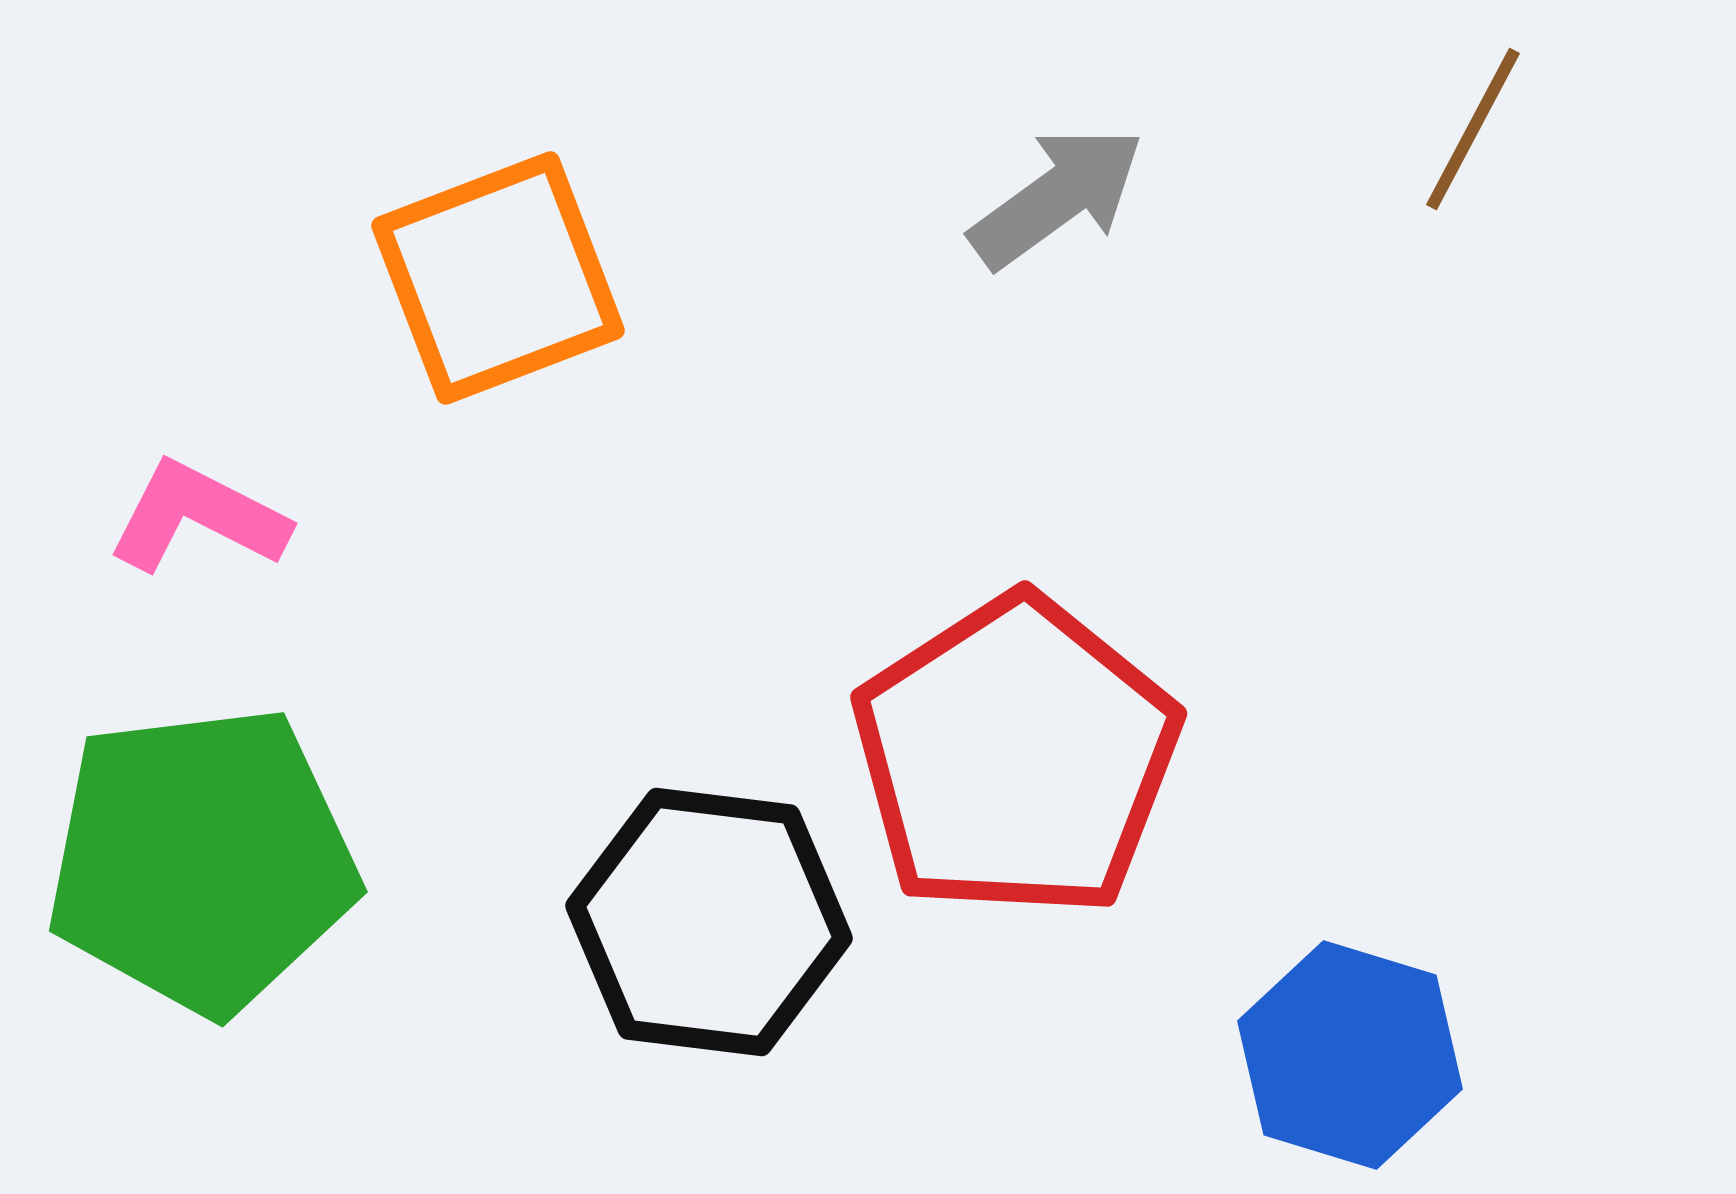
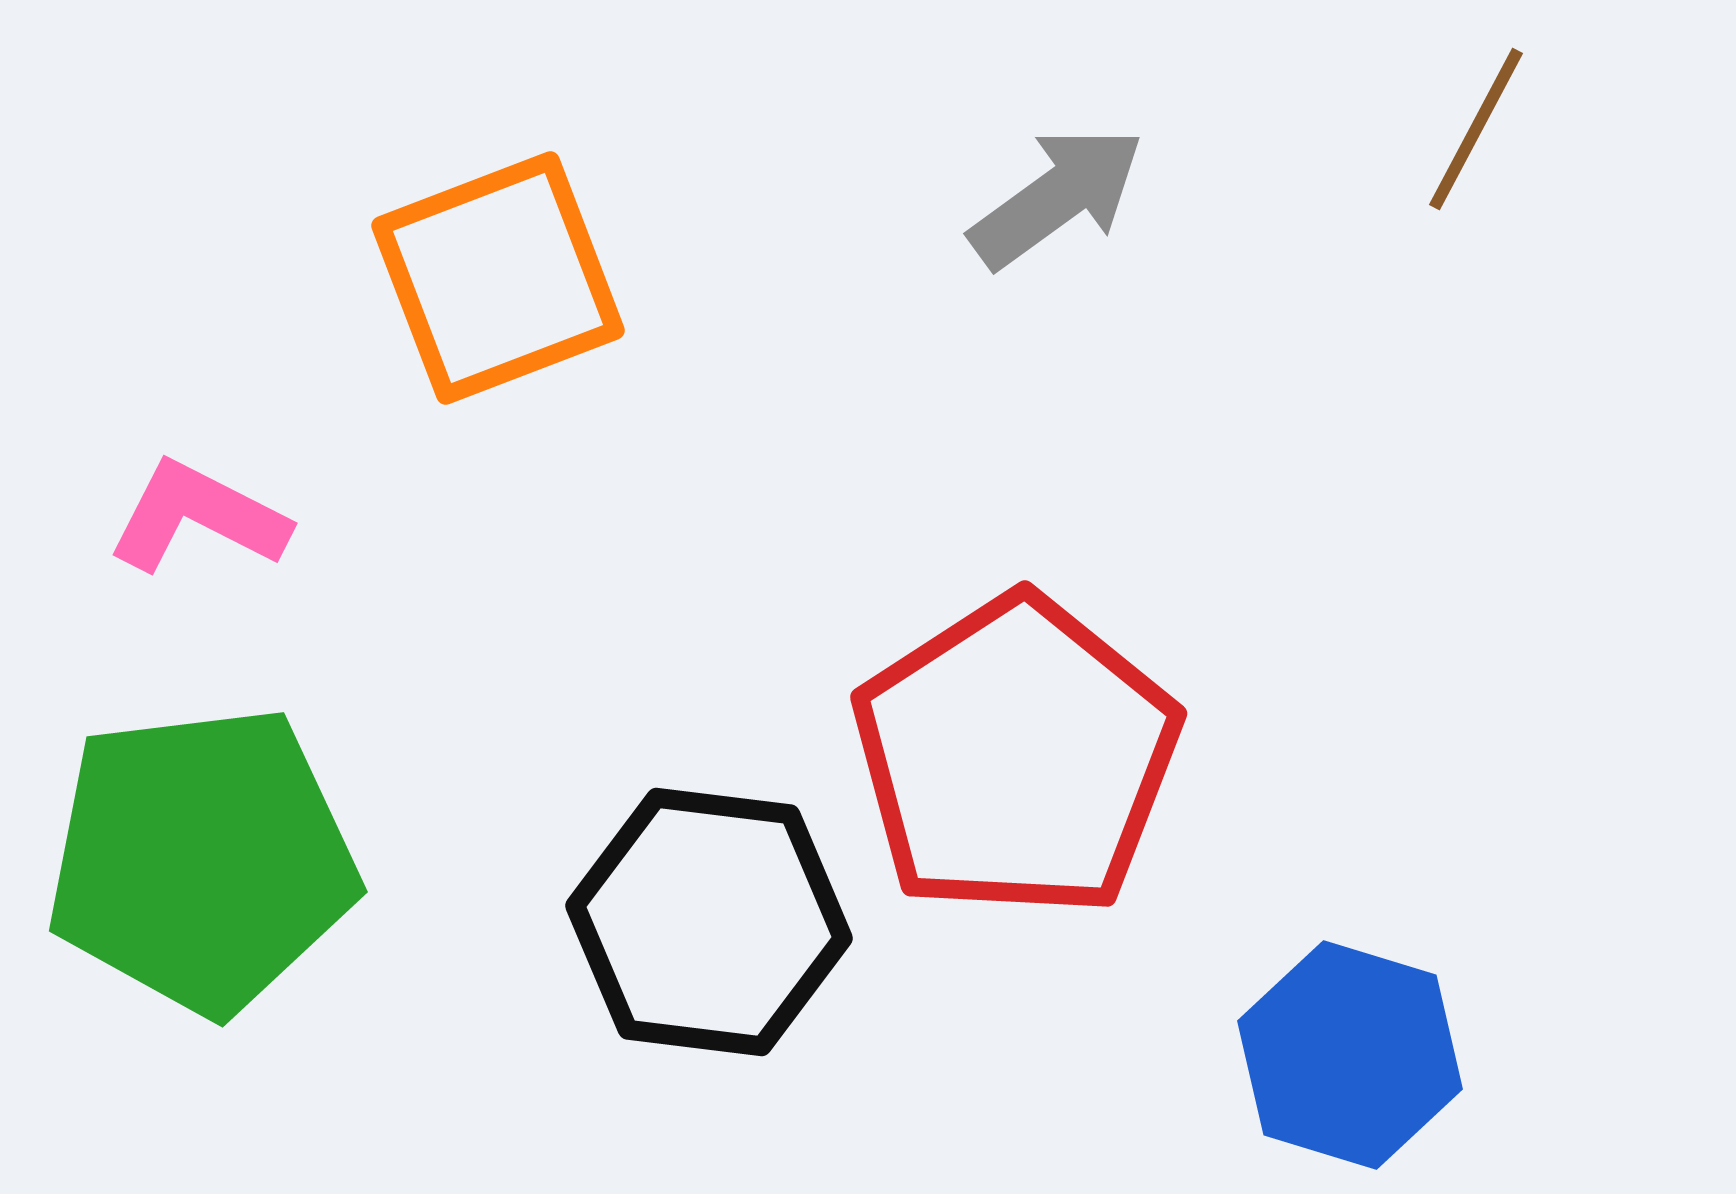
brown line: moved 3 px right
